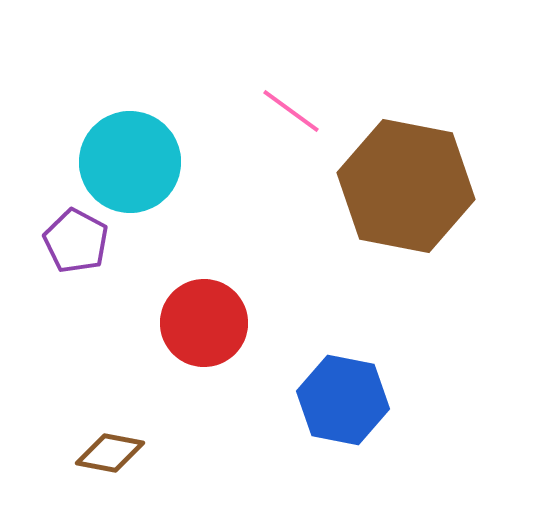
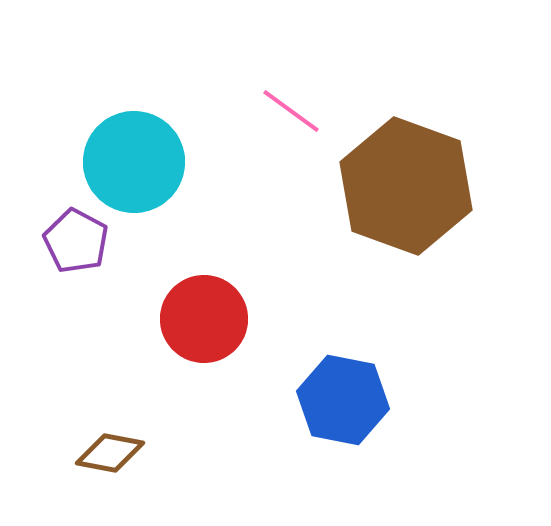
cyan circle: moved 4 px right
brown hexagon: rotated 9 degrees clockwise
red circle: moved 4 px up
